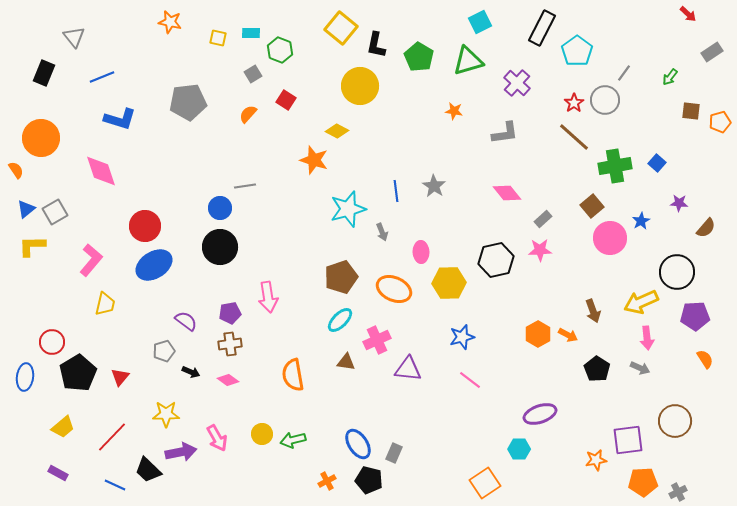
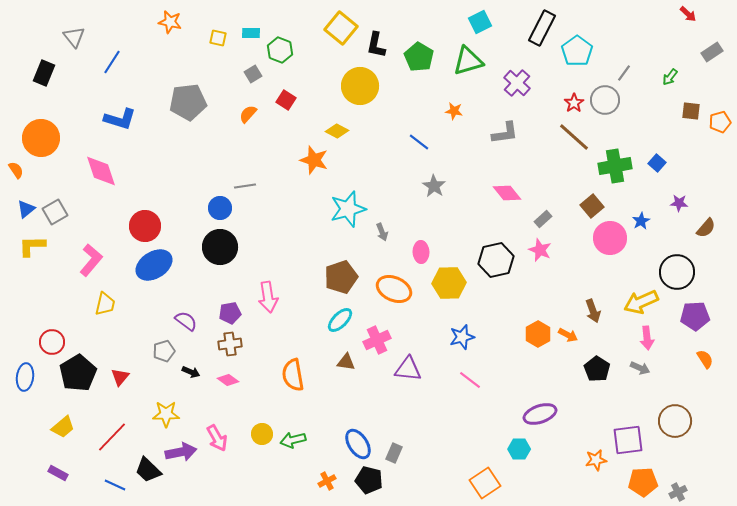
blue line at (102, 77): moved 10 px right, 15 px up; rotated 35 degrees counterclockwise
blue line at (396, 191): moved 23 px right, 49 px up; rotated 45 degrees counterclockwise
pink star at (540, 250): rotated 25 degrees clockwise
